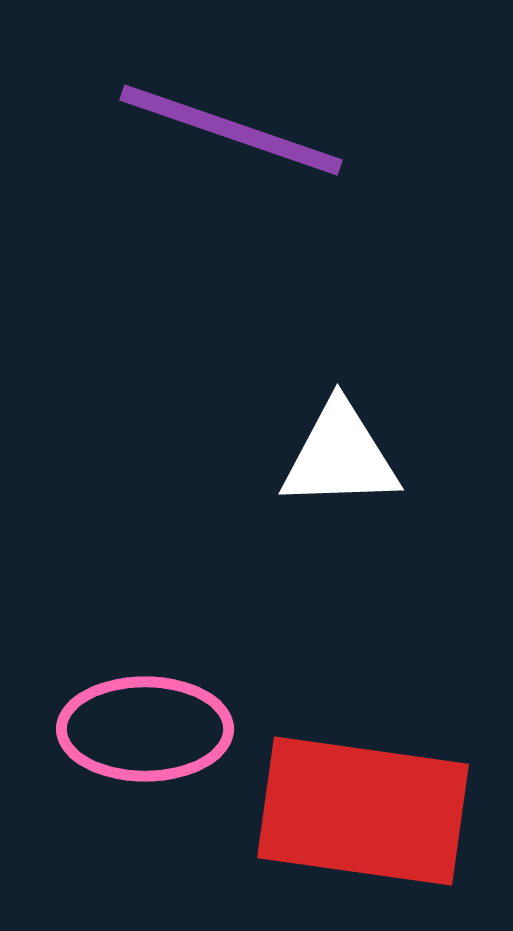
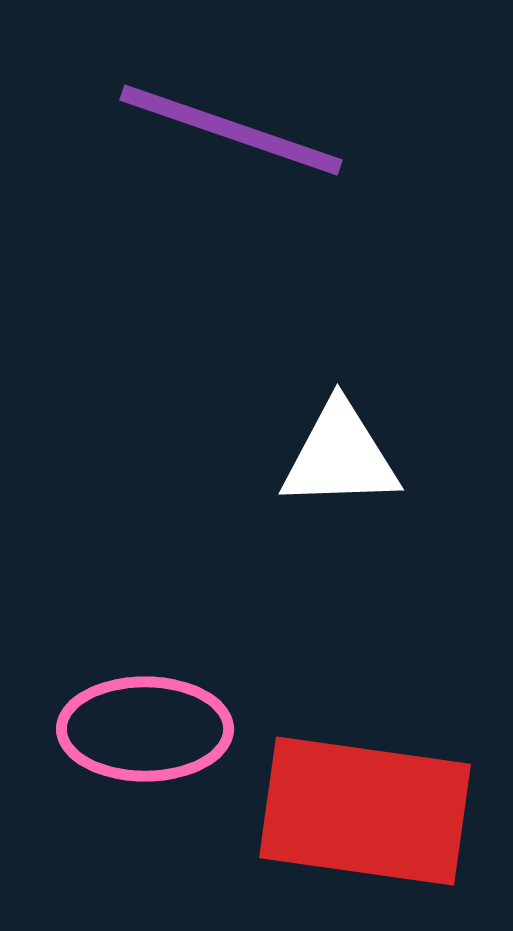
red rectangle: moved 2 px right
